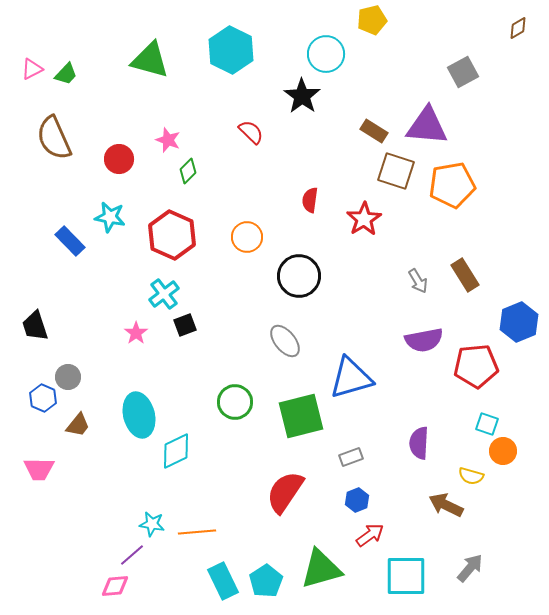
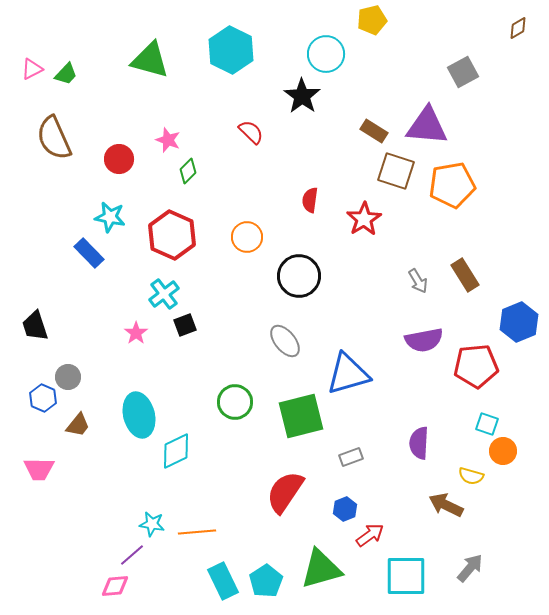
blue rectangle at (70, 241): moved 19 px right, 12 px down
blue triangle at (351, 378): moved 3 px left, 4 px up
blue hexagon at (357, 500): moved 12 px left, 9 px down
